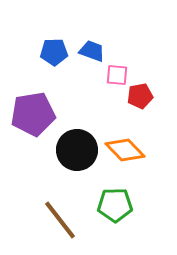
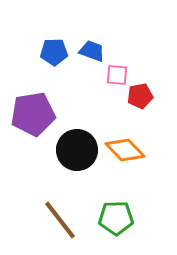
green pentagon: moved 1 px right, 13 px down
